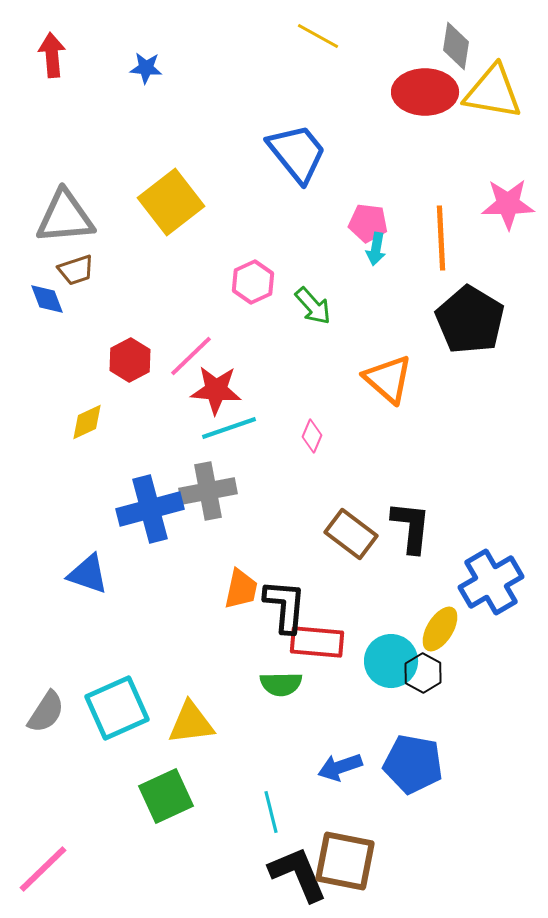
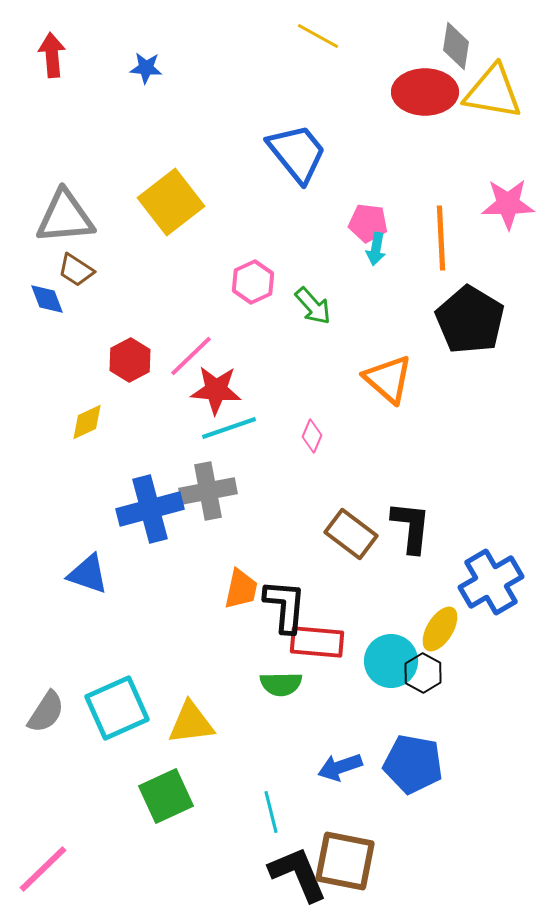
brown trapezoid at (76, 270): rotated 51 degrees clockwise
